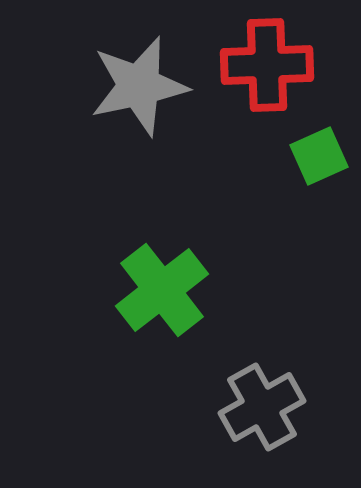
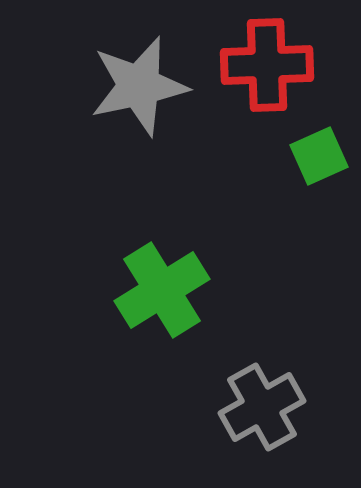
green cross: rotated 6 degrees clockwise
